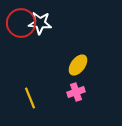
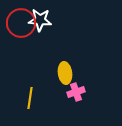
white star: moved 3 px up
yellow ellipse: moved 13 px left, 8 px down; rotated 45 degrees counterclockwise
yellow line: rotated 30 degrees clockwise
